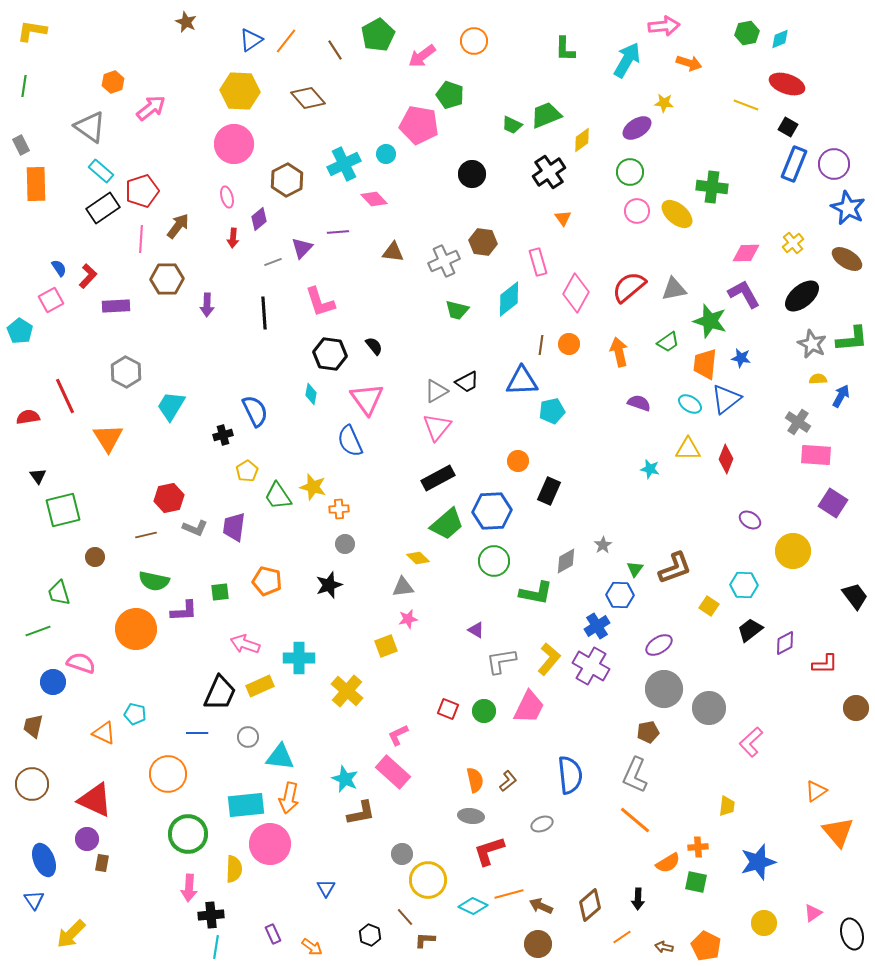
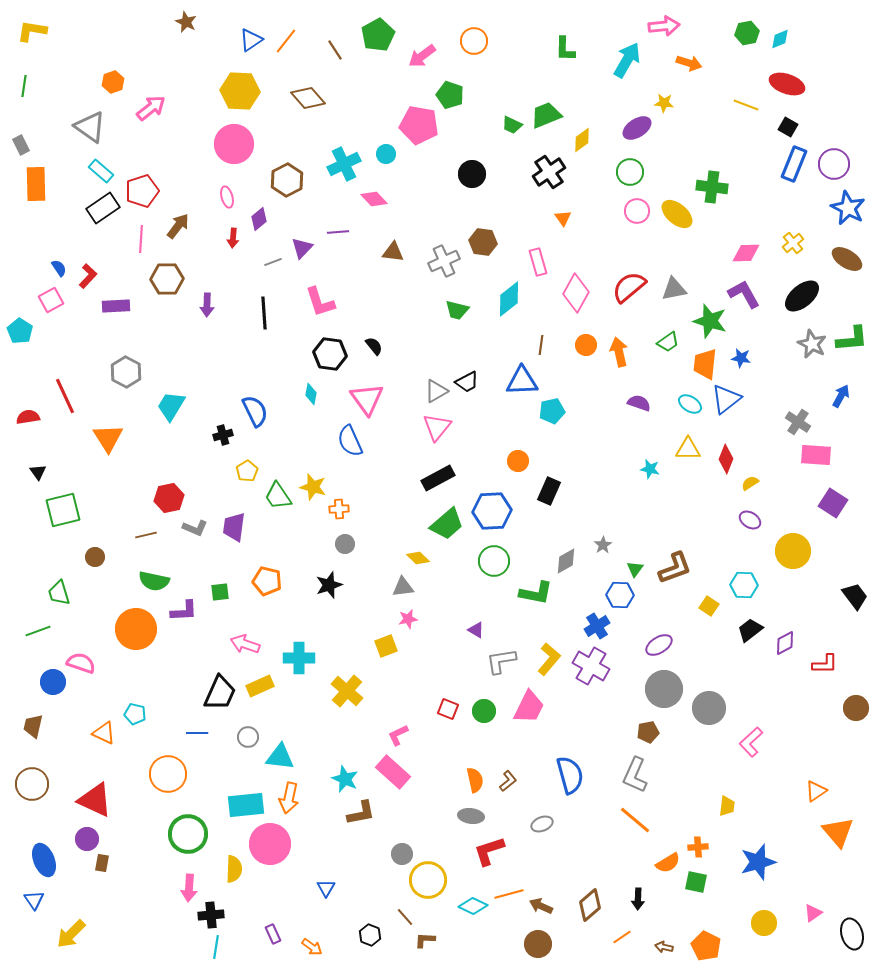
orange circle at (569, 344): moved 17 px right, 1 px down
yellow semicircle at (818, 379): moved 68 px left, 104 px down; rotated 30 degrees counterclockwise
black triangle at (38, 476): moved 4 px up
blue semicircle at (570, 775): rotated 9 degrees counterclockwise
